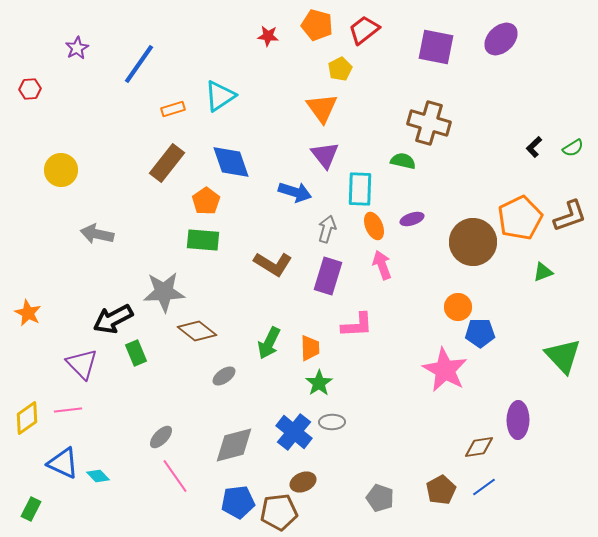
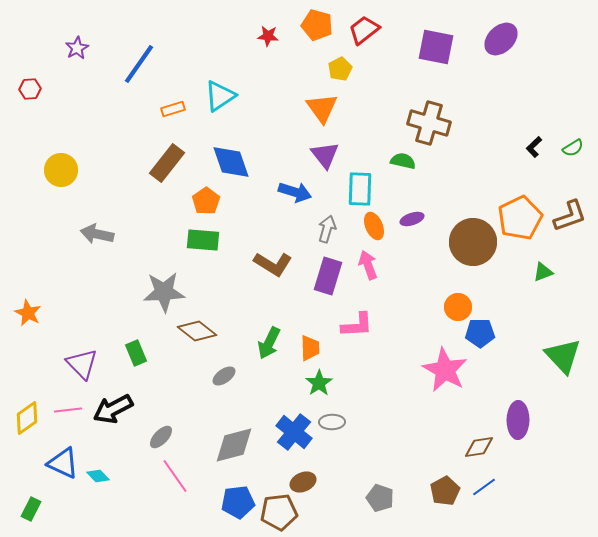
pink arrow at (382, 265): moved 14 px left
black arrow at (113, 319): moved 90 px down
brown pentagon at (441, 490): moved 4 px right, 1 px down
